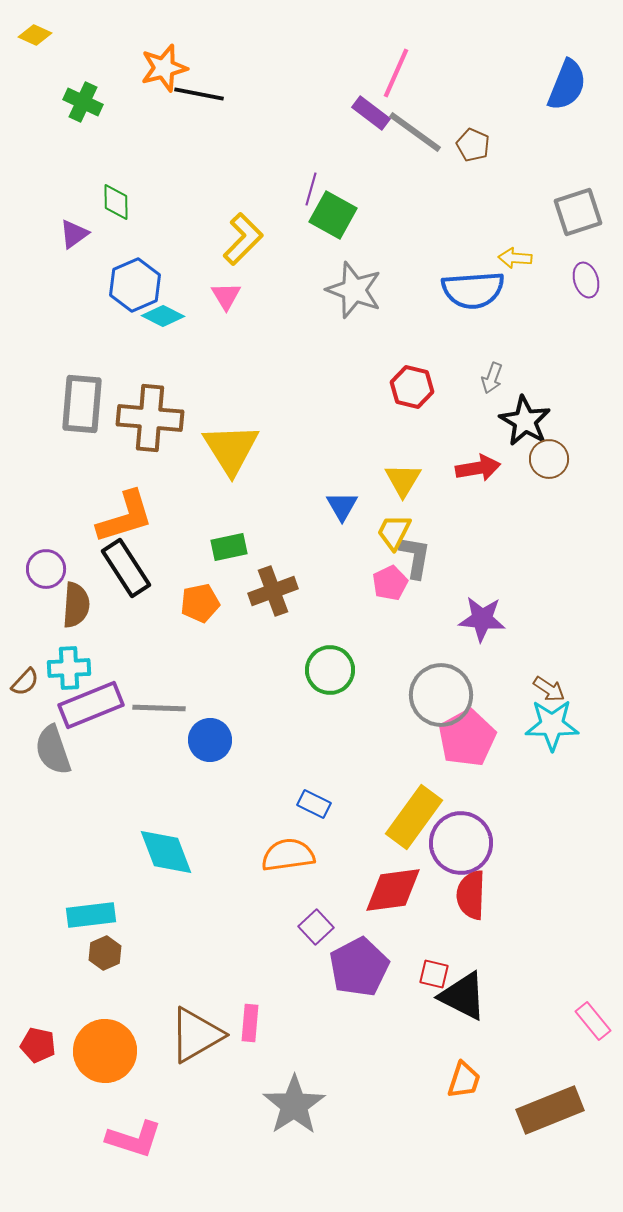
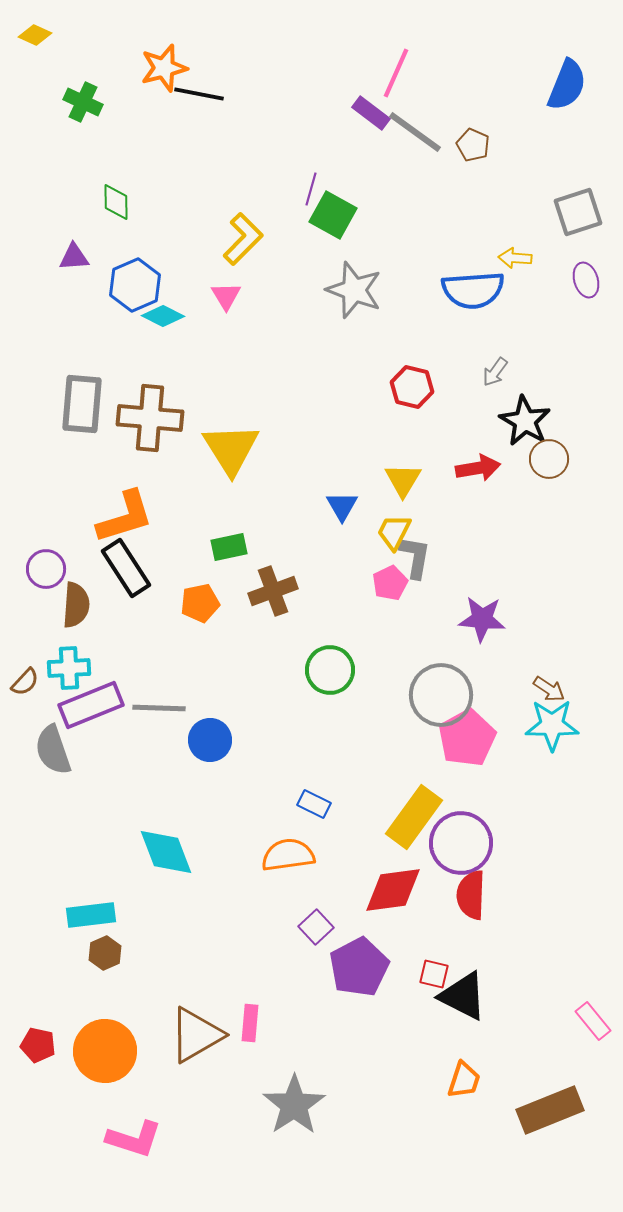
purple triangle at (74, 234): moved 23 px down; rotated 32 degrees clockwise
gray arrow at (492, 378): moved 3 px right, 6 px up; rotated 16 degrees clockwise
